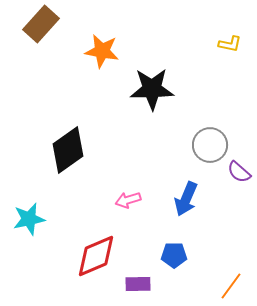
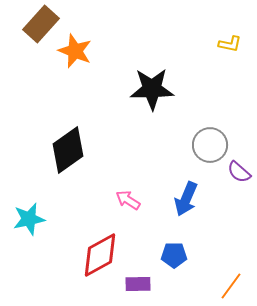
orange star: moved 27 px left; rotated 12 degrees clockwise
pink arrow: rotated 50 degrees clockwise
red diamond: moved 4 px right, 1 px up; rotated 6 degrees counterclockwise
